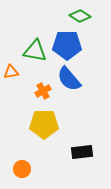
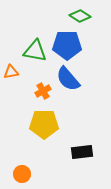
blue semicircle: moved 1 px left
orange circle: moved 5 px down
